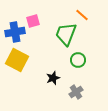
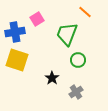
orange line: moved 3 px right, 3 px up
pink square: moved 4 px right, 2 px up; rotated 16 degrees counterclockwise
green trapezoid: moved 1 px right
yellow square: rotated 10 degrees counterclockwise
black star: moved 1 px left; rotated 16 degrees counterclockwise
